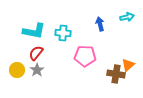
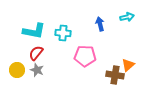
gray star: rotated 16 degrees counterclockwise
brown cross: moved 1 px left, 1 px down
